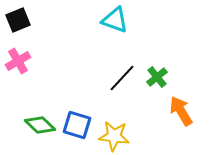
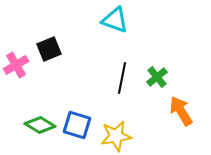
black square: moved 31 px right, 29 px down
pink cross: moved 2 px left, 4 px down
black line: rotated 32 degrees counterclockwise
green diamond: rotated 12 degrees counterclockwise
yellow star: moved 2 px right; rotated 16 degrees counterclockwise
